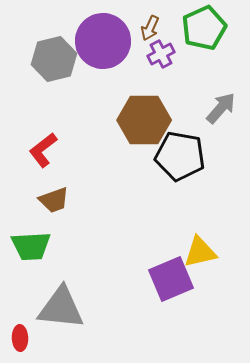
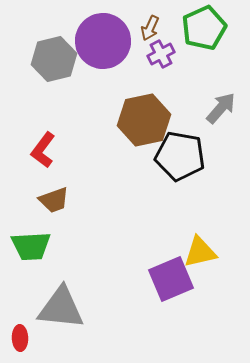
brown hexagon: rotated 12 degrees counterclockwise
red L-shape: rotated 15 degrees counterclockwise
